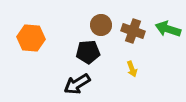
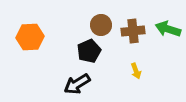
brown cross: rotated 25 degrees counterclockwise
orange hexagon: moved 1 px left, 1 px up; rotated 8 degrees counterclockwise
black pentagon: moved 1 px right, 1 px up; rotated 20 degrees counterclockwise
yellow arrow: moved 4 px right, 2 px down
